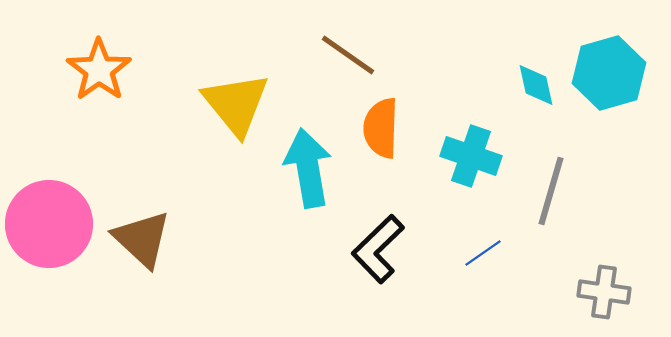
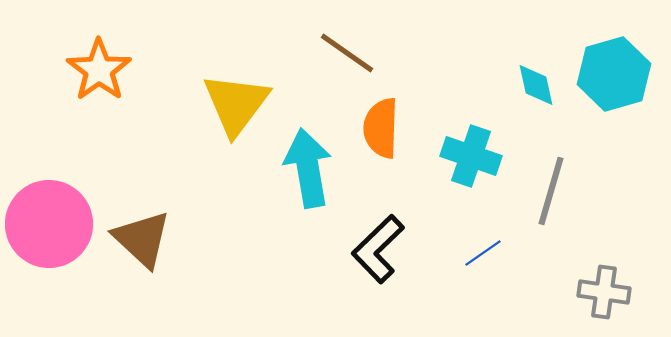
brown line: moved 1 px left, 2 px up
cyan hexagon: moved 5 px right, 1 px down
yellow triangle: rotated 16 degrees clockwise
